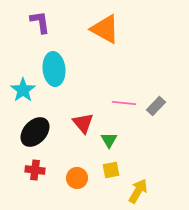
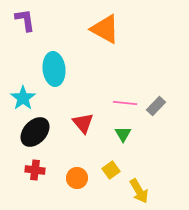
purple L-shape: moved 15 px left, 2 px up
cyan star: moved 8 px down
pink line: moved 1 px right
green triangle: moved 14 px right, 6 px up
yellow square: rotated 24 degrees counterclockwise
yellow arrow: moved 1 px right; rotated 120 degrees clockwise
